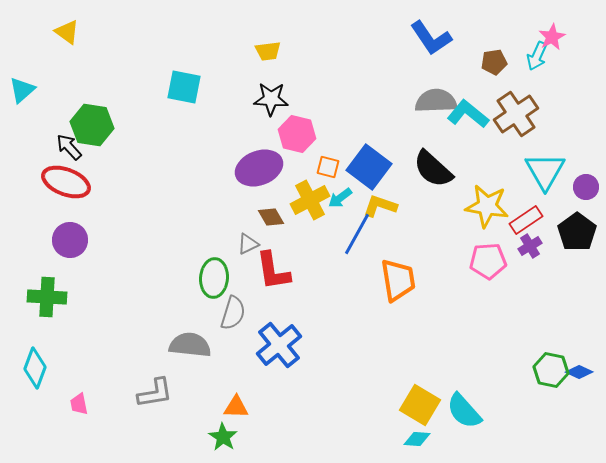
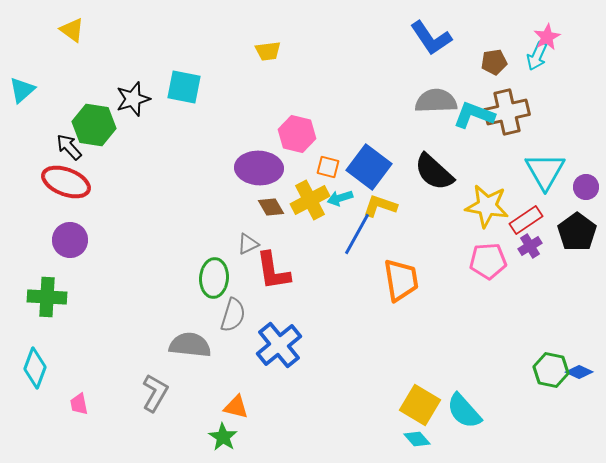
yellow triangle at (67, 32): moved 5 px right, 2 px up
pink star at (552, 37): moved 5 px left
black star at (271, 99): moved 138 px left; rotated 20 degrees counterclockwise
cyan L-shape at (468, 114): moved 6 px right, 1 px down; rotated 18 degrees counterclockwise
brown cross at (516, 114): moved 9 px left, 2 px up; rotated 21 degrees clockwise
green hexagon at (92, 125): moved 2 px right
purple ellipse at (259, 168): rotated 24 degrees clockwise
black semicircle at (433, 169): moved 1 px right, 3 px down
cyan arrow at (340, 198): rotated 20 degrees clockwise
brown diamond at (271, 217): moved 10 px up
orange trapezoid at (398, 280): moved 3 px right
gray semicircle at (233, 313): moved 2 px down
gray L-shape at (155, 393): rotated 51 degrees counterclockwise
orange triangle at (236, 407): rotated 12 degrees clockwise
cyan diamond at (417, 439): rotated 44 degrees clockwise
